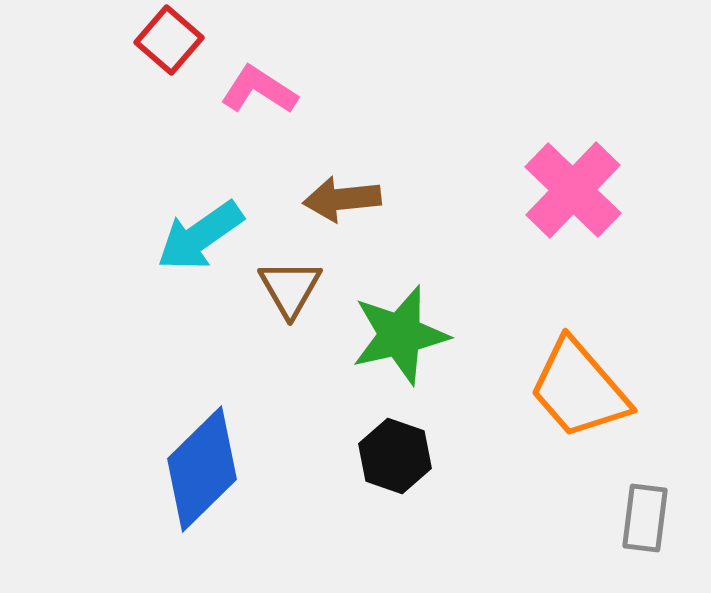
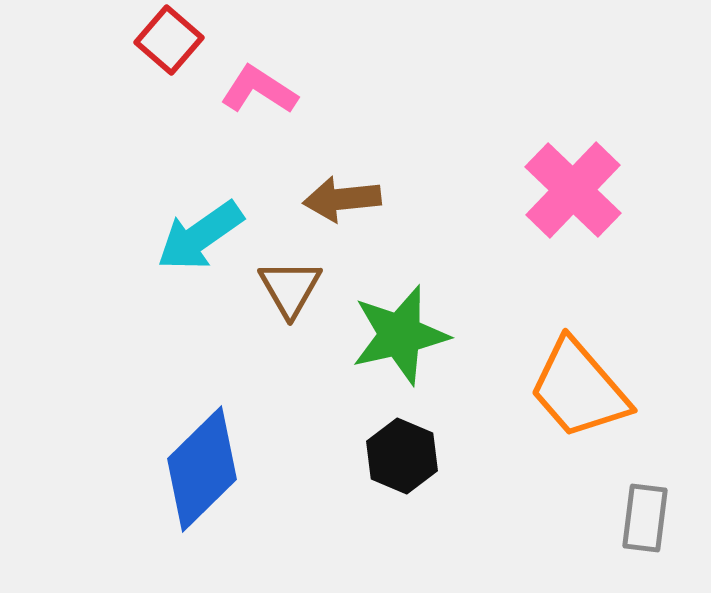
black hexagon: moved 7 px right; rotated 4 degrees clockwise
